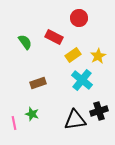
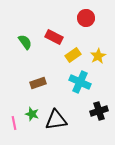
red circle: moved 7 px right
cyan cross: moved 2 px left, 2 px down; rotated 15 degrees counterclockwise
black triangle: moved 19 px left
